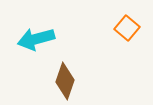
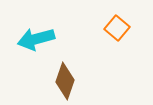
orange square: moved 10 px left
